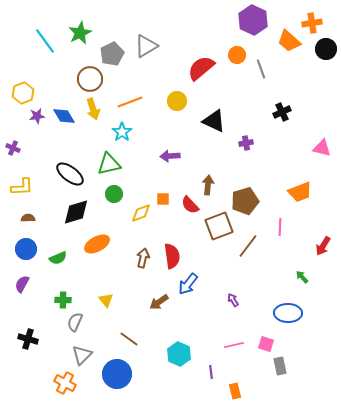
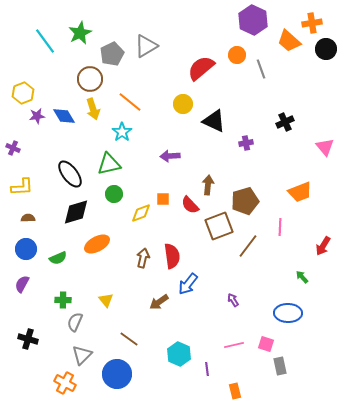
yellow circle at (177, 101): moved 6 px right, 3 px down
orange line at (130, 102): rotated 60 degrees clockwise
black cross at (282, 112): moved 3 px right, 10 px down
pink triangle at (322, 148): moved 3 px right, 1 px up; rotated 36 degrees clockwise
black ellipse at (70, 174): rotated 16 degrees clockwise
purple line at (211, 372): moved 4 px left, 3 px up
